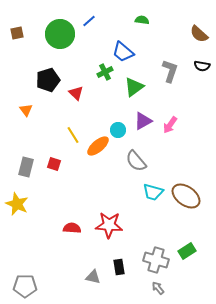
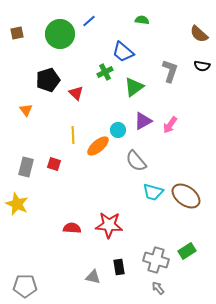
yellow line: rotated 30 degrees clockwise
